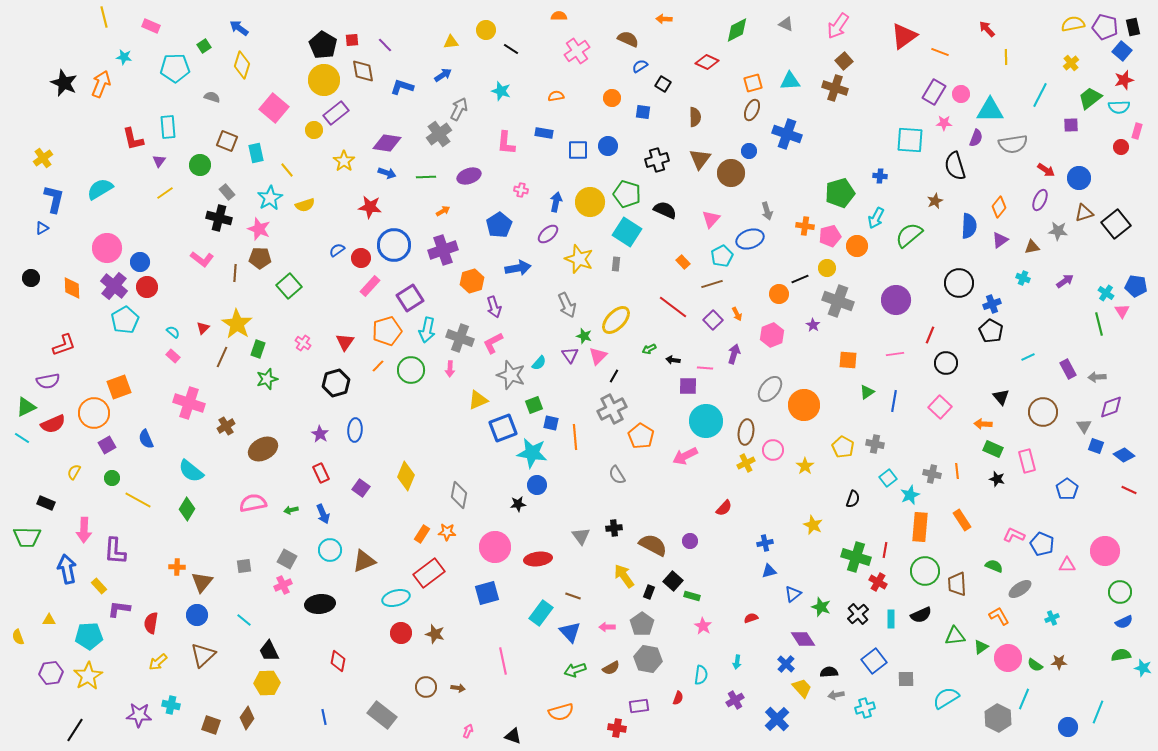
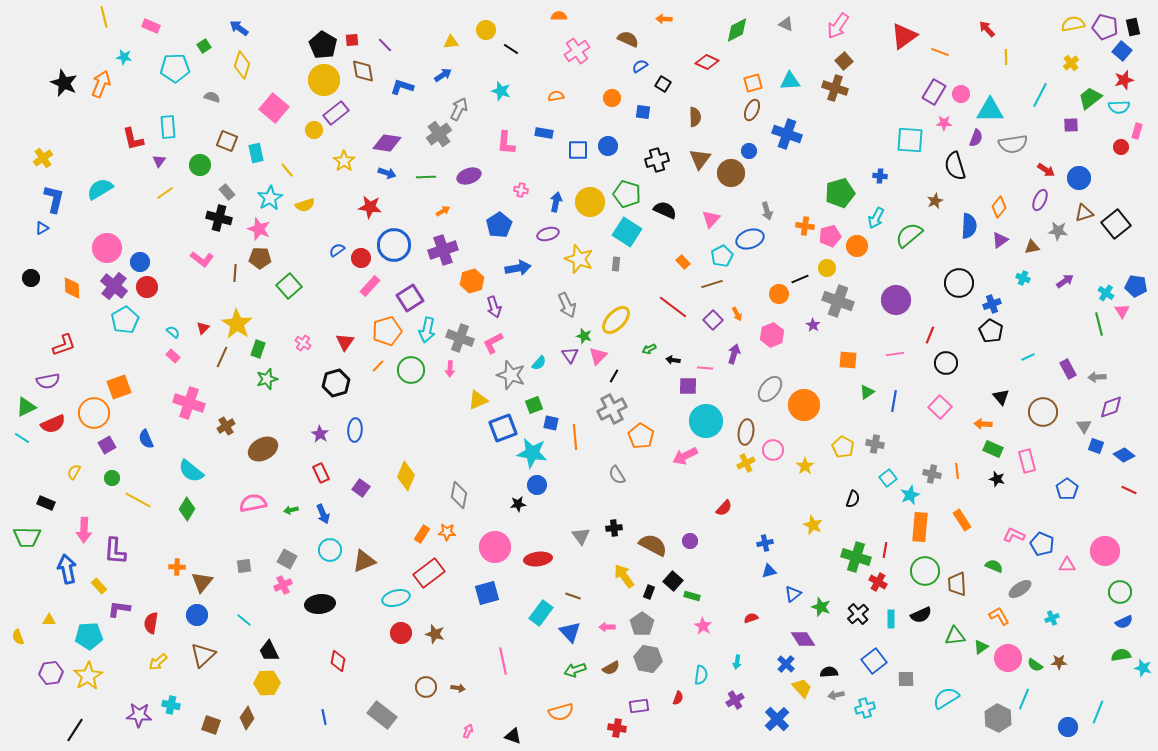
purple ellipse at (548, 234): rotated 25 degrees clockwise
